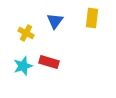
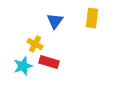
yellow cross: moved 9 px right, 11 px down
